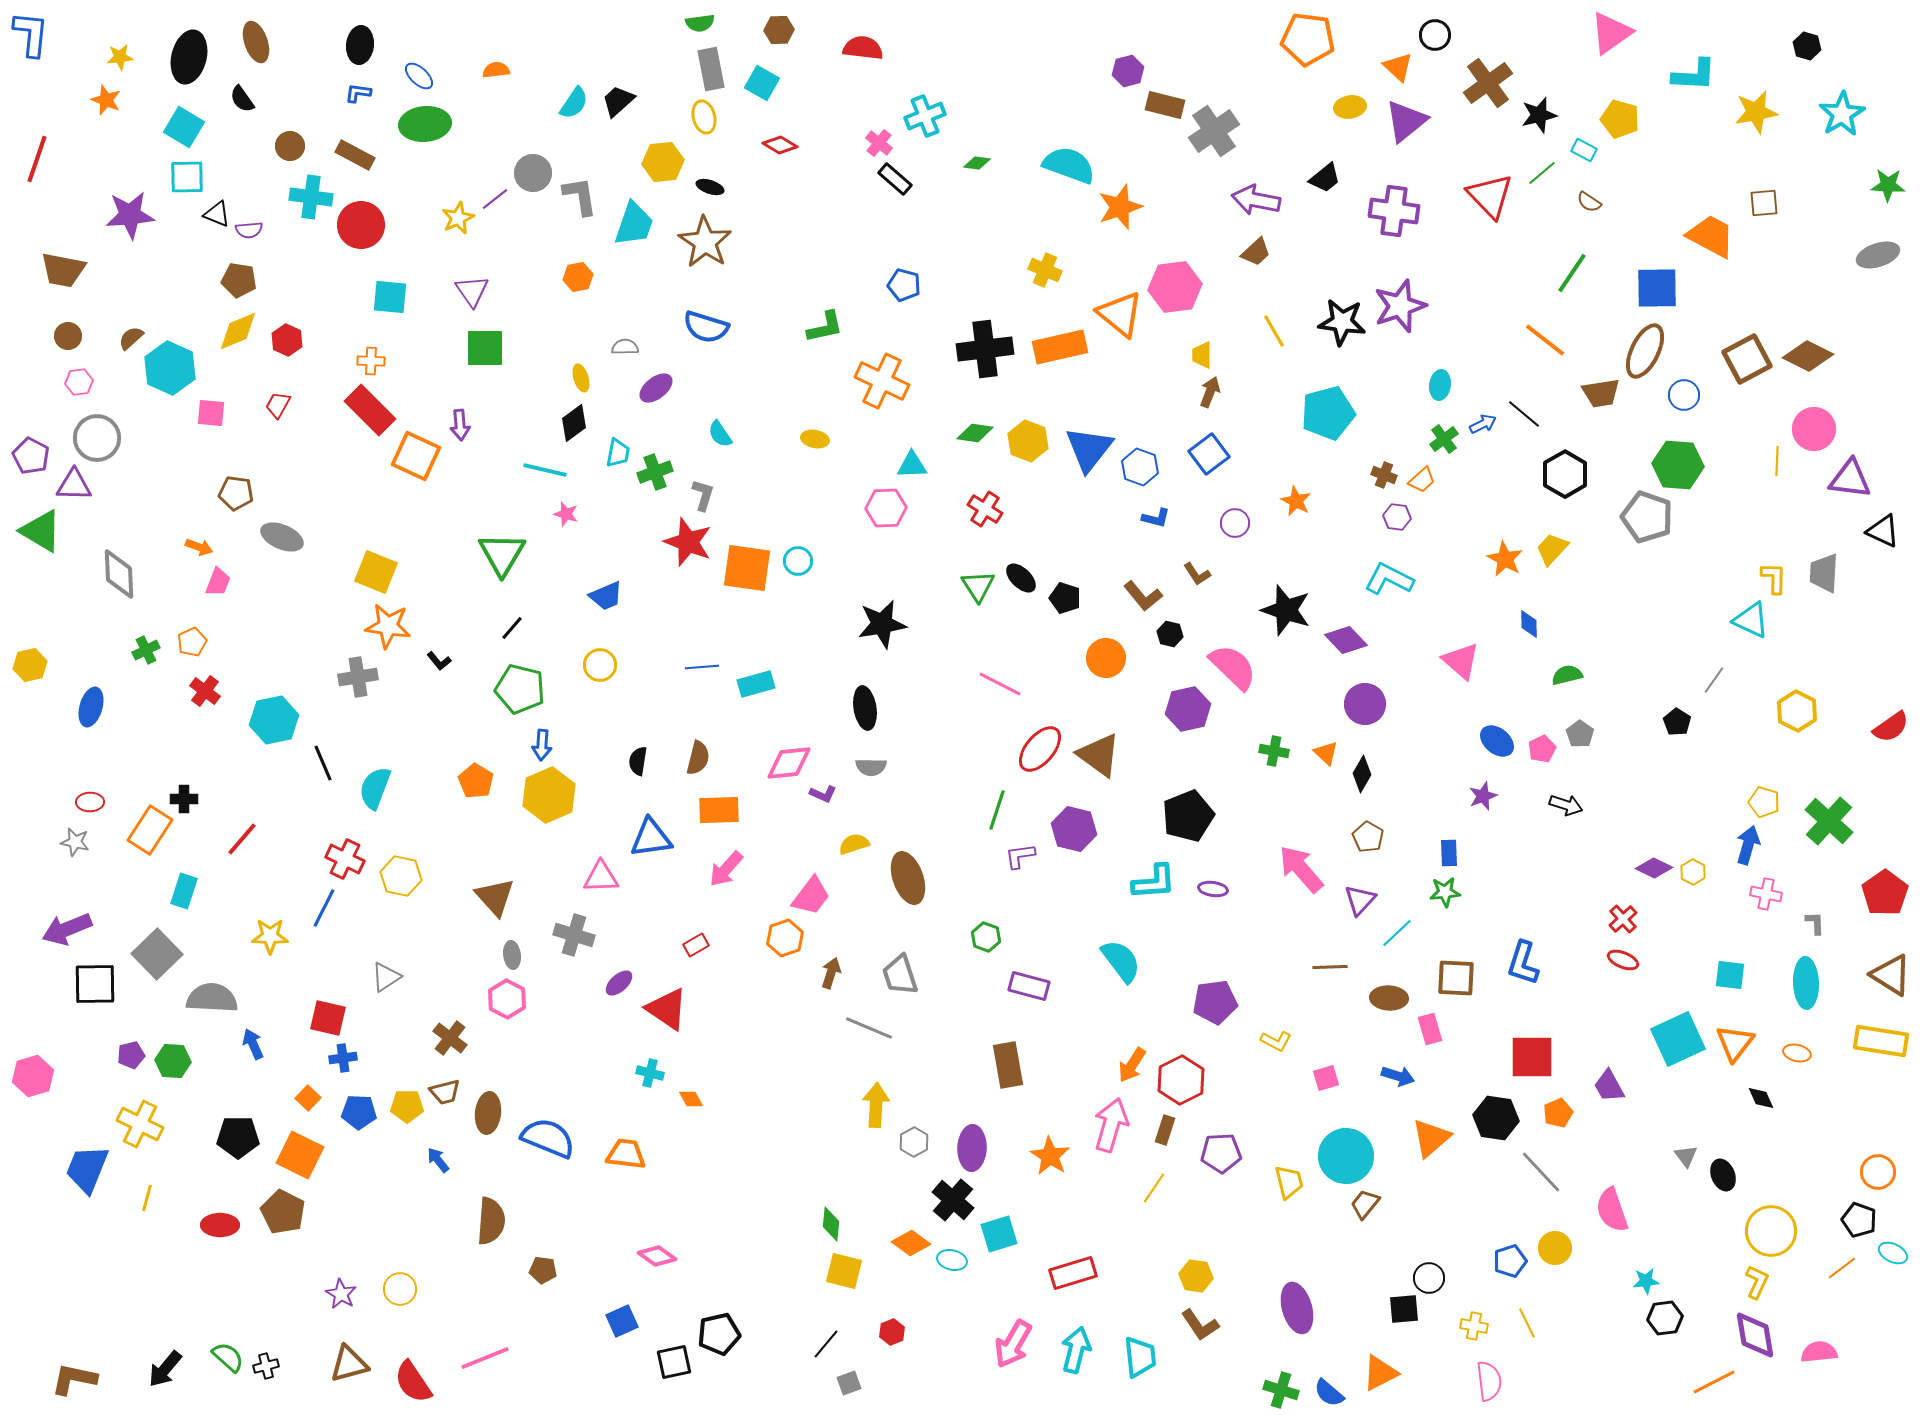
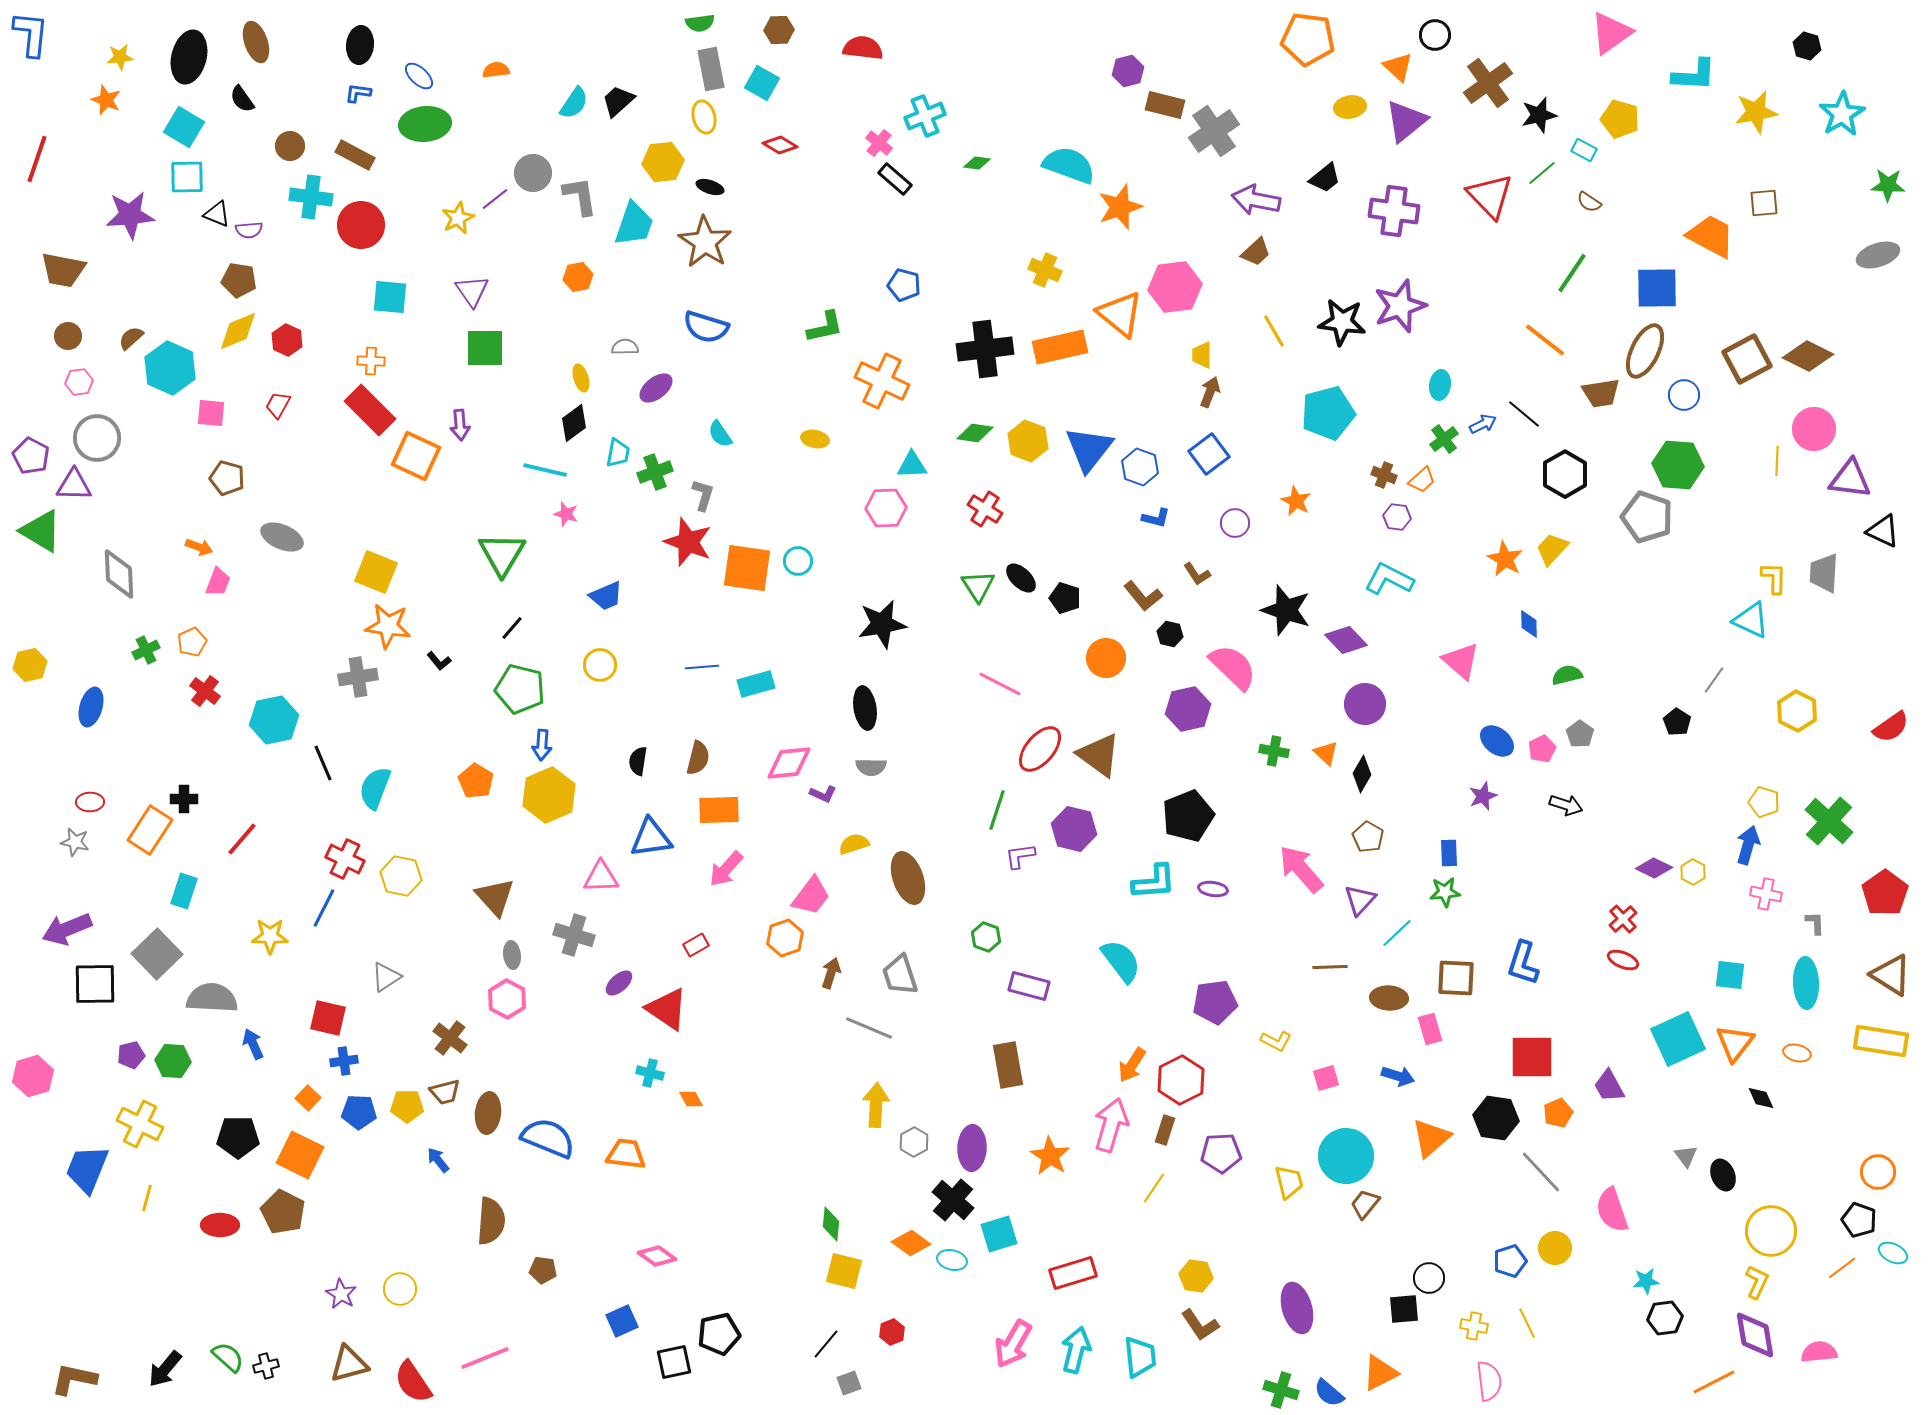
brown pentagon at (236, 493): moved 9 px left, 15 px up; rotated 8 degrees clockwise
blue cross at (343, 1058): moved 1 px right, 3 px down
